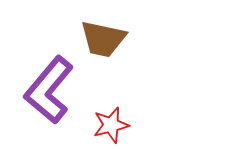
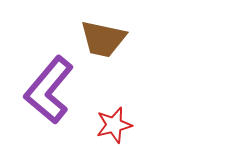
red star: moved 3 px right
